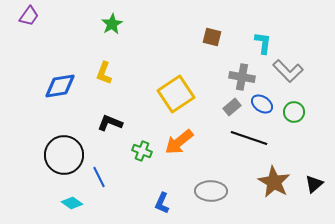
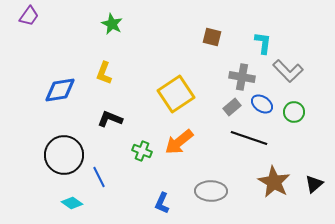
green star: rotated 15 degrees counterclockwise
blue diamond: moved 4 px down
black L-shape: moved 4 px up
